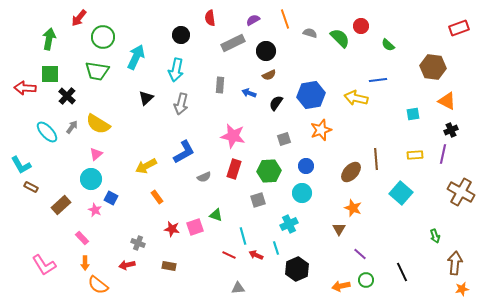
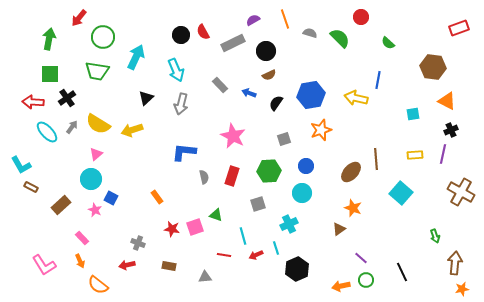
red semicircle at (210, 18): moved 7 px left, 14 px down; rotated 21 degrees counterclockwise
red circle at (361, 26): moved 9 px up
green semicircle at (388, 45): moved 2 px up
cyan arrow at (176, 70): rotated 35 degrees counterclockwise
blue line at (378, 80): rotated 72 degrees counterclockwise
gray rectangle at (220, 85): rotated 49 degrees counterclockwise
red arrow at (25, 88): moved 8 px right, 14 px down
black cross at (67, 96): moved 2 px down; rotated 12 degrees clockwise
pink star at (233, 136): rotated 15 degrees clockwise
blue L-shape at (184, 152): rotated 145 degrees counterclockwise
yellow arrow at (146, 166): moved 14 px left, 36 px up; rotated 10 degrees clockwise
red rectangle at (234, 169): moved 2 px left, 7 px down
gray semicircle at (204, 177): rotated 80 degrees counterclockwise
gray square at (258, 200): moved 4 px down
brown triangle at (339, 229): rotated 24 degrees clockwise
purple line at (360, 254): moved 1 px right, 4 px down
red line at (229, 255): moved 5 px left; rotated 16 degrees counterclockwise
red arrow at (256, 255): rotated 48 degrees counterclockwise
orange arrow at (85, 263): moved 5 px left, 2 px up; rotated 24 degrees counterclockwise
gray triangle at (238, 288): moved 33 px left, 11 px up
